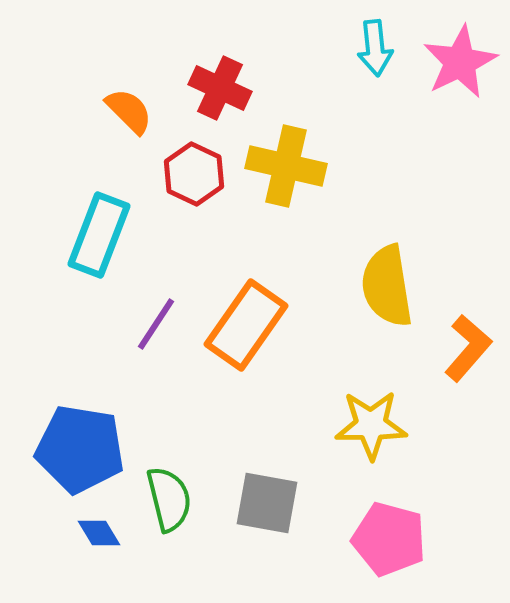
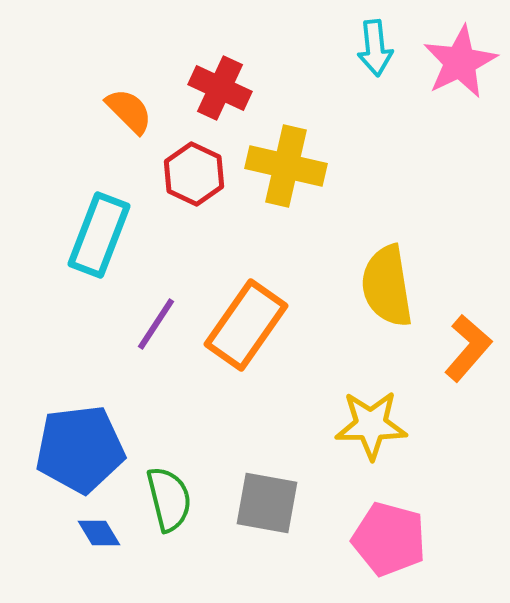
blue pentagon: rotated 16 degrees counterclockwise
